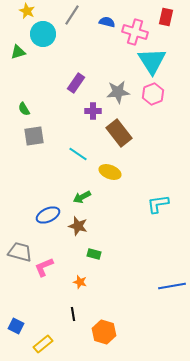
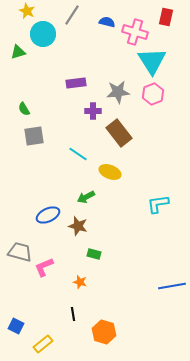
purple rectangle: rotated 48 degrees clockwise
green arrow: moved 4 px right
